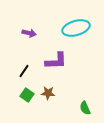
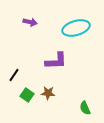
purple arrow: moved 1 px right, 11 px up
black line: moved 10 px left, 4 px down
